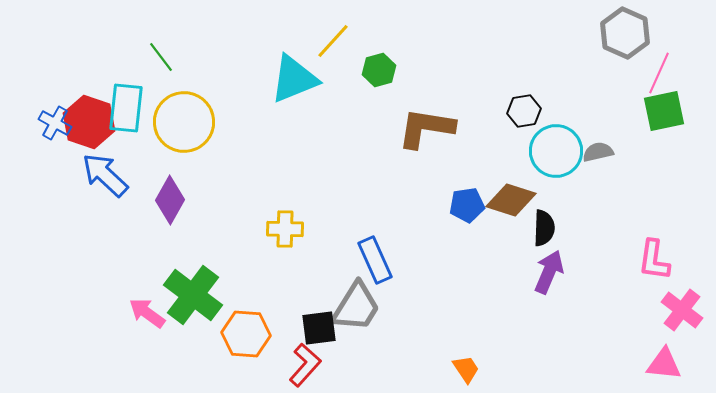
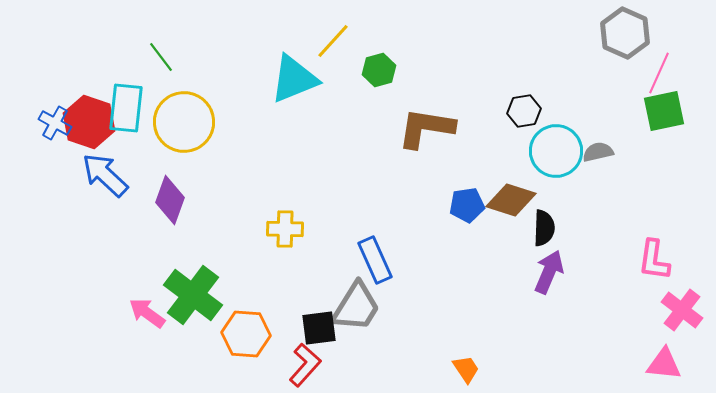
purple diamond: rotated 9 degrees counterclockwise
